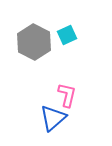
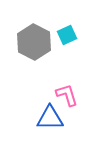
pink L-shape: rotated 30 degrees counterclockwise
blue triangle: moved 3 px left; rotated 40 degrees clockwise
